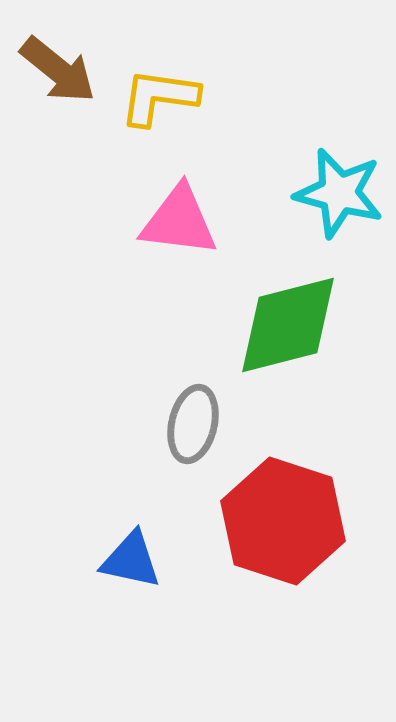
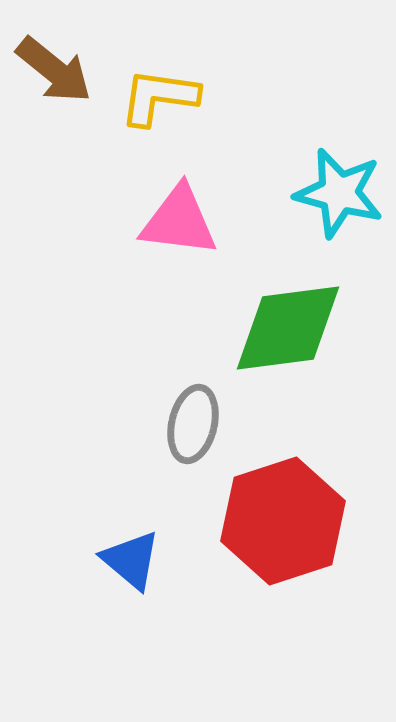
brown arrow: moved 4 px left
green diamond: moved 3 px down; rotated 7 degrees clockwise
red hexagon: rotated 24 degrees clockwise
blue triangle: rotated 28 degrees clockwise
